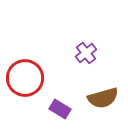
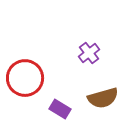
purple cross: moved 3 px right
